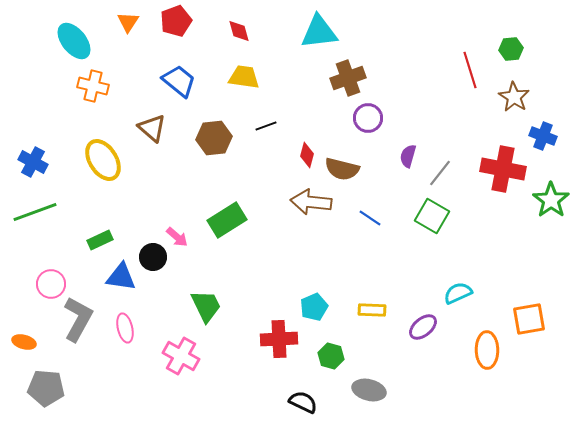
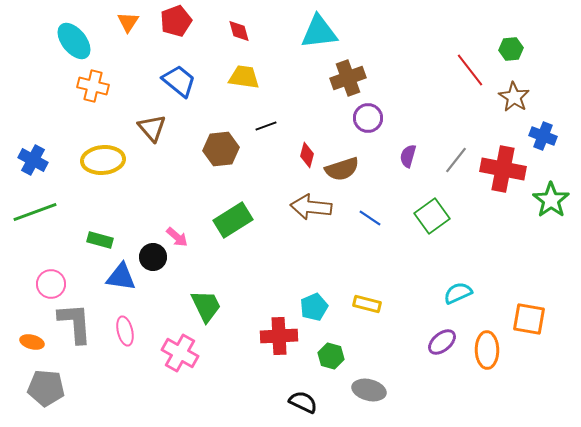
red line at (470, 70): rotated 21 degrees counterclockwise
brown triangle at (152, 128): rotated 8 degrees clockwise
brown hexagon at (214, 138): moved 7 px right, 11 px down
yellow ellipse at (103, 160): rotated 63 degrees counterclockwise
blue cross at (33, 162): moved 2 px up
brown semicircle at (342, 169): rotated 32 degrees counterclockwise
gray line at (440, 173): moved 16 px right, 13 px up
brown arrow at (311, 202): moved 5 px down
green square at (432, 216): rotated 24 degrees clockwise
green rectangle at (227, 220): moved 6 px right
green rectangle at (100, 240): rotated 40 degrees clockwise
yellow rectangle at (372, 310): moved 5 px left, 6 px up; rotated 12 degrees clockwise
gray L-shape at (78, 319): moved 3 px left, 4 px down; rotated 33 degrees counterclockwise
orange square at (529, 319): rotated 20 degrees clockwise
purple ellipse at (423, 327): moved 19 px right, 15 px down
pink ellipse at (125, 328): moved 3 px down
red cross at (279, 339): moved 3 px up
orange ellipse at (24, 342): moved 8 px right
pink cross at (181, 356): moved 1 px left, 3 px up
